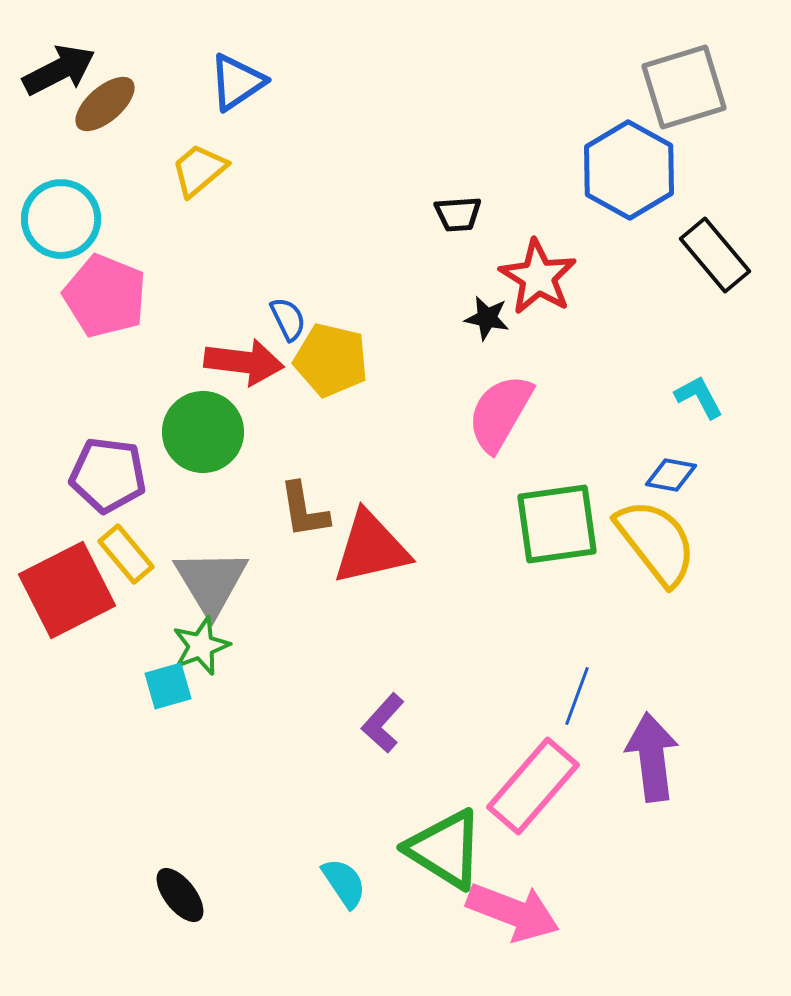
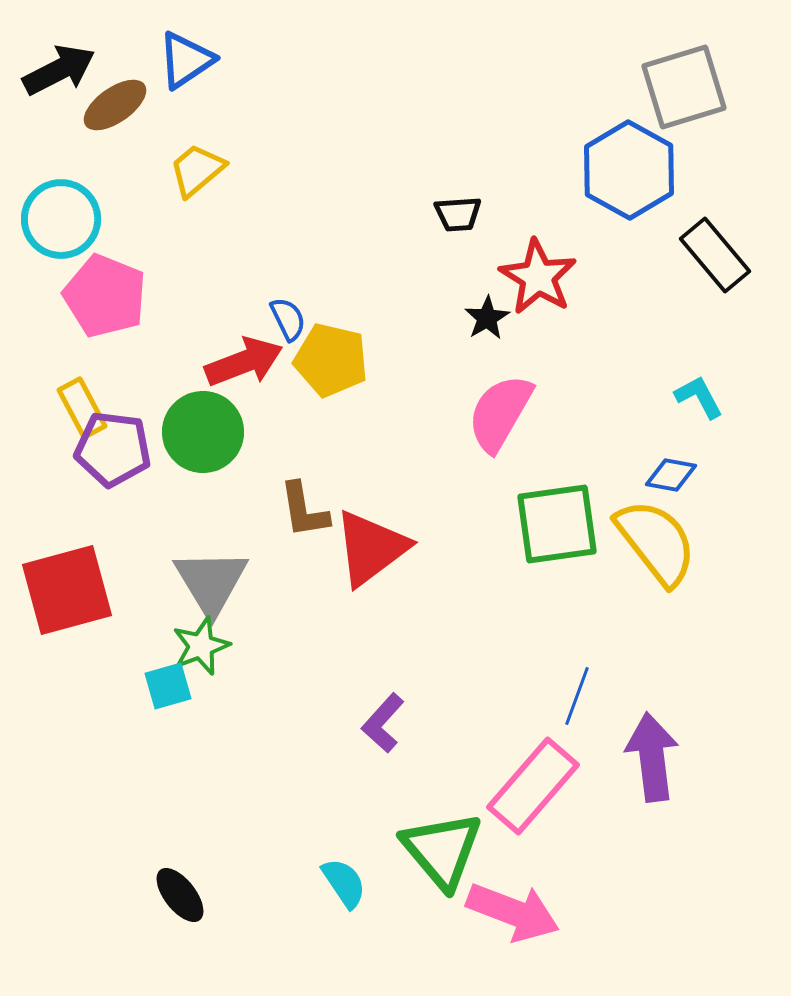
blue triangle: moved 51 px left, 22 px up
brown ellipse: moved 10 px right, 1 px down; rotated 6 degrees clockwise
yellow trapezoid: moved 2 px left
black star: rotated 30 degrees clockwise
red arrow: rotated 28 degrees counterclockwise
purple pentagon: moved 5 px right, 26 px up
red triangle: rotated 24 degrees counterclockwise
yellow rectangle: moved 44 px left, 146 px up; rotated 12 degrees clockwise
red square: rotated 12 degrees clockwise
green triangle: moved 3 px left, 1 px down; rotated 18 degrees clockwise
